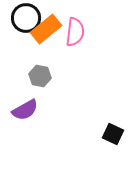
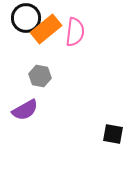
black square: rotated 15 degrees counterclockwise
